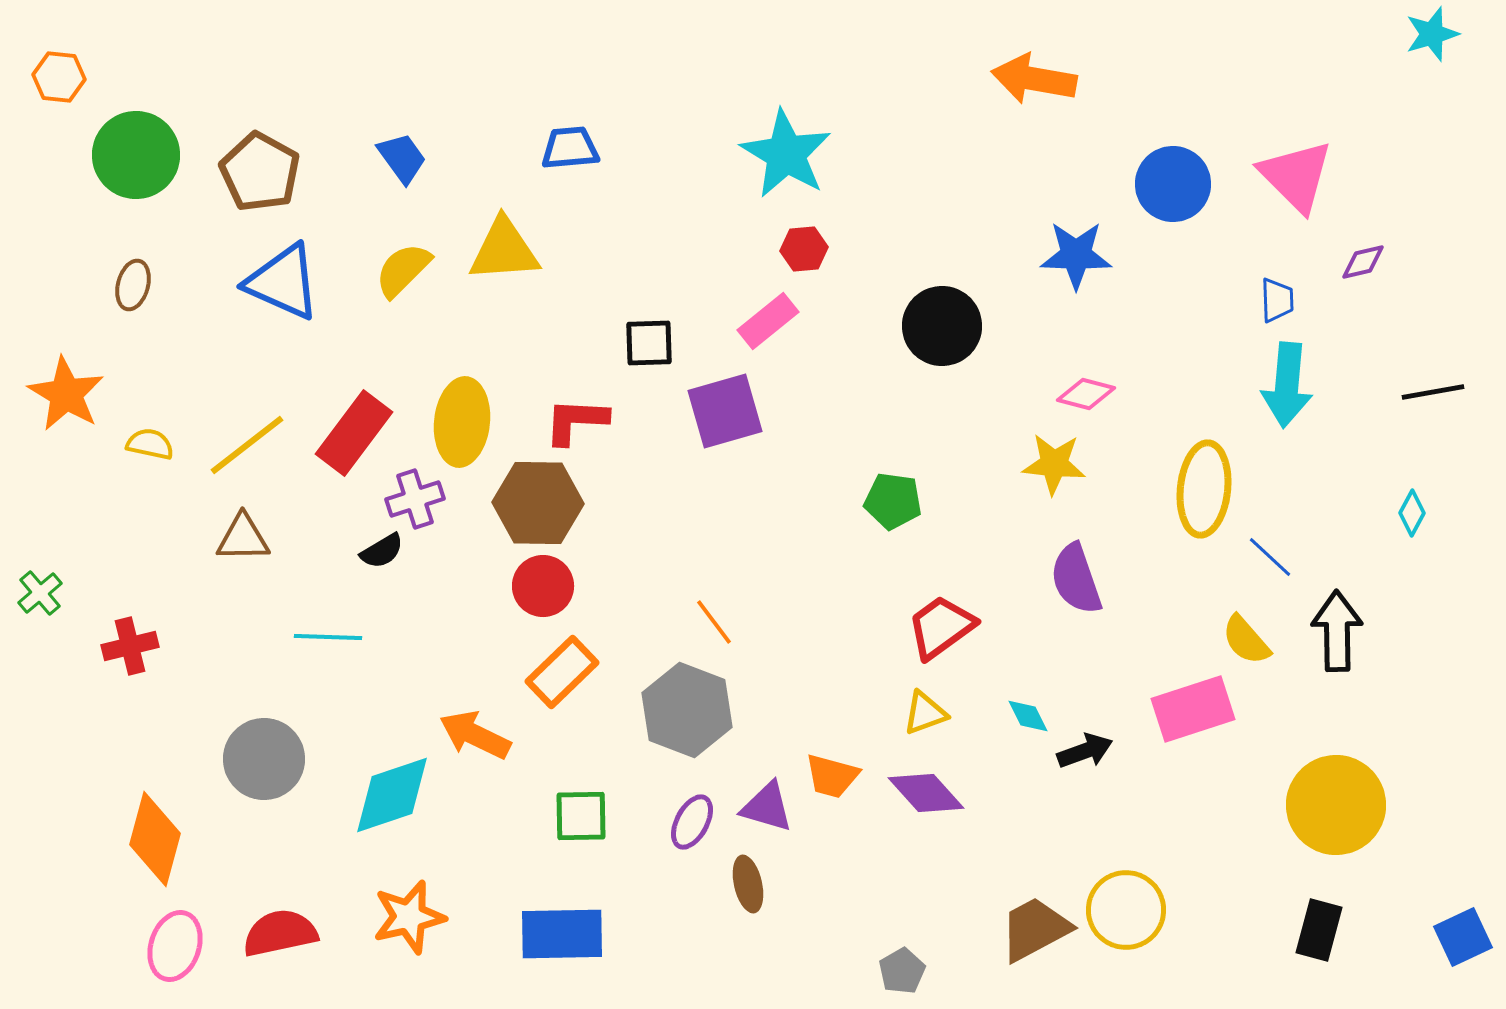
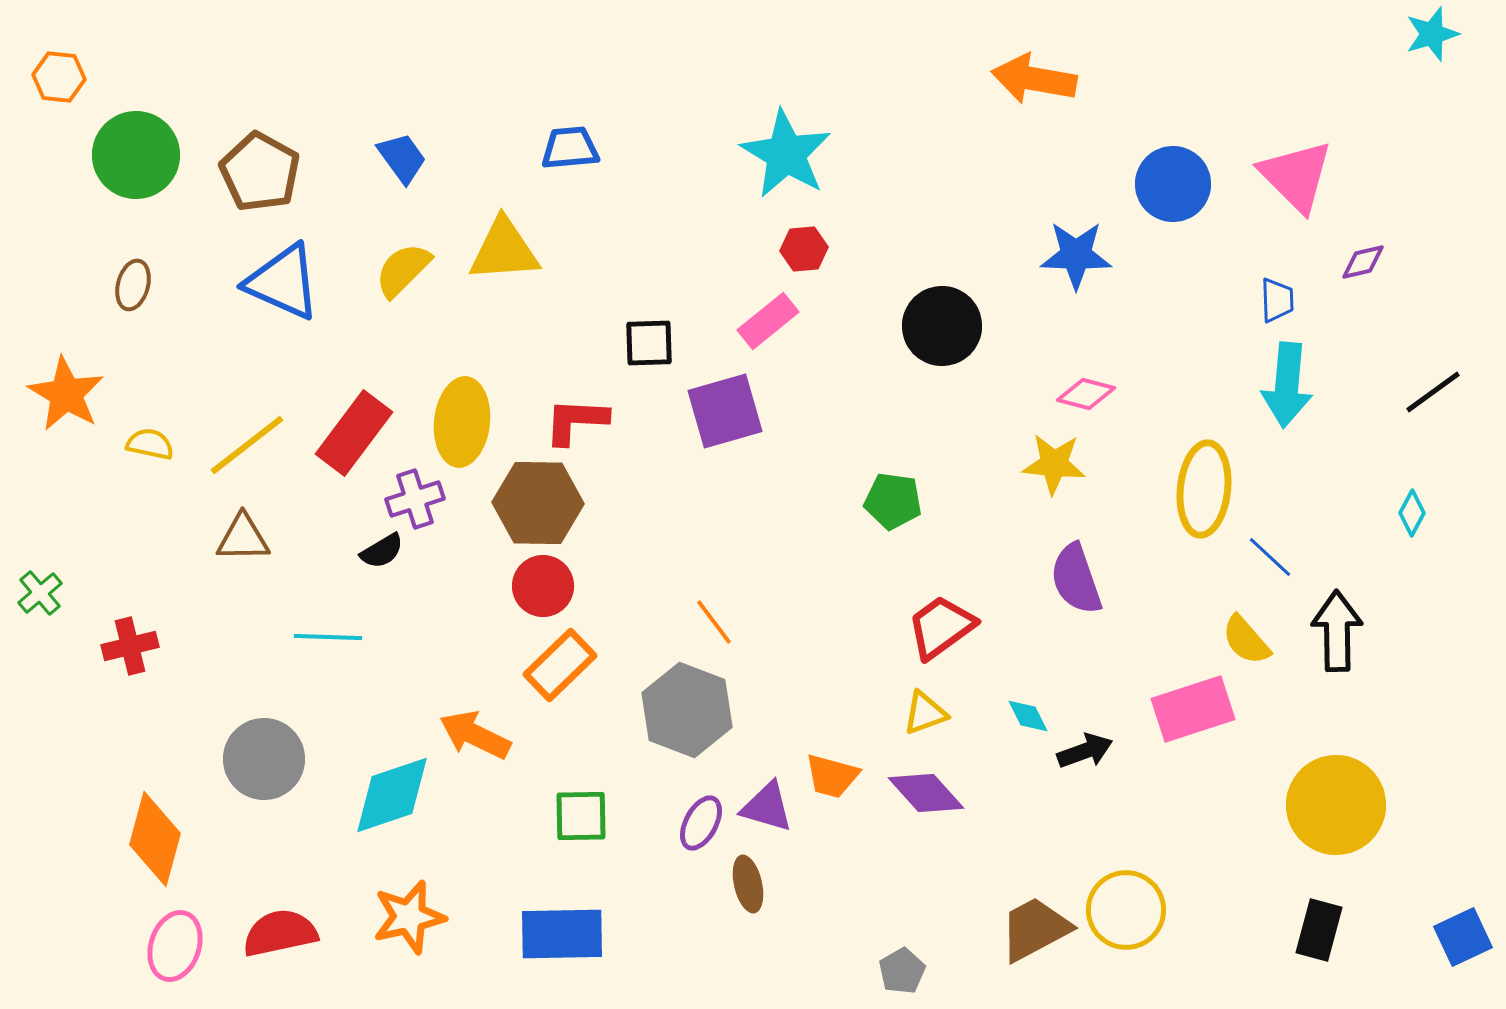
black line at (1433, 392): rotated 26 degrees counterclockwise
orange rectangle at (562, 672): moved 2 px left, 7 px up
purple ellipse at (692, 822): moved 9 px right, 1 px down
